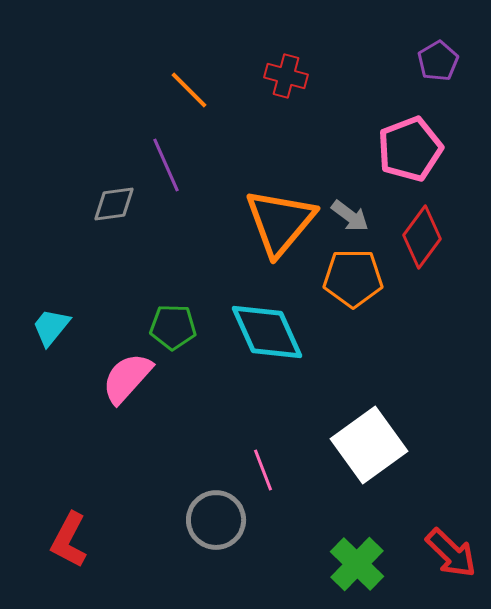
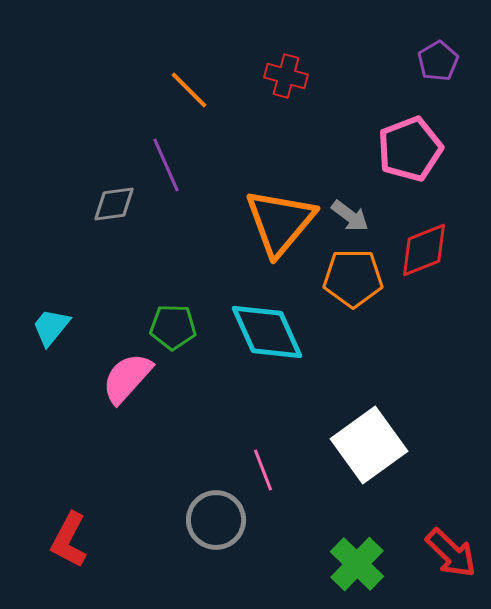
red diamond: moved 2 px right, 13 px down; rotated 32 degrees clockwise
